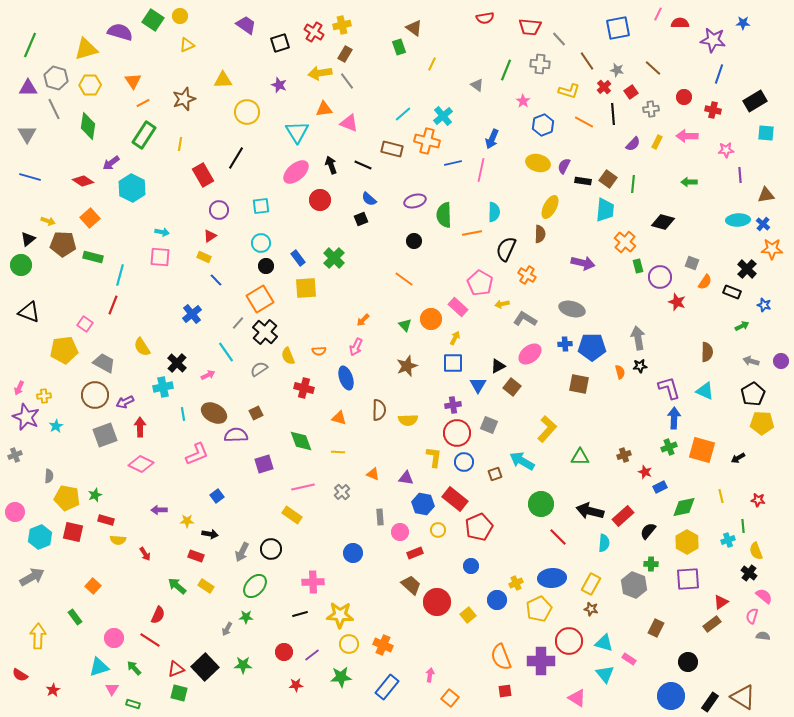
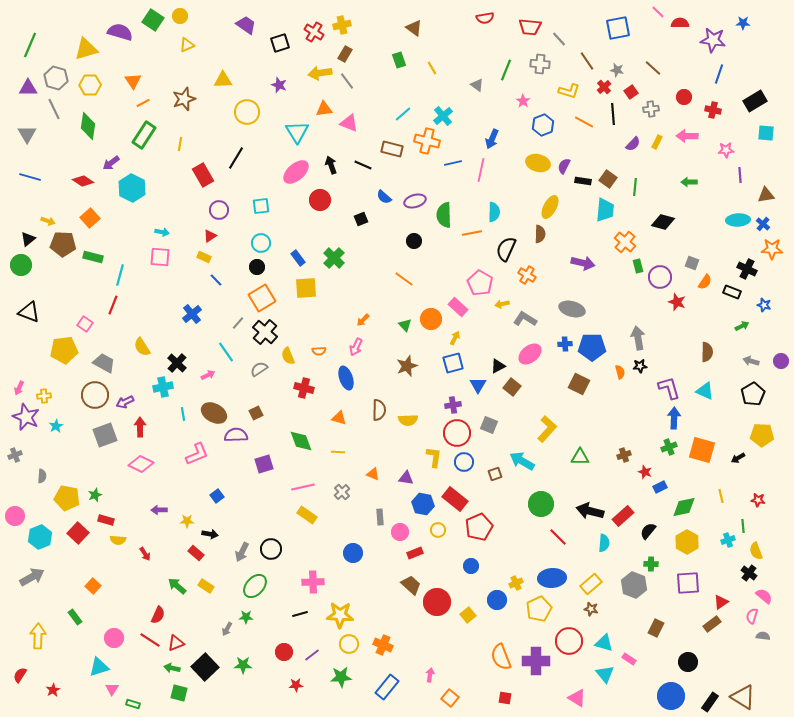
pink line at (658, 14): moved 2 px up; rotated 72 degrees counterclockwise
green rectangle at (399, 47): moved 13 px down
yellow line at (432, 64): moved 4 px down; rotated 56 degrees counterclockwise
green line at (633, 184): moved 2 px right, 3 px down
blue semicircle at (369, 199): moved 15 px right, 2 px up
black circle at (266, 266): moved 9 px left, 1 px down
black cross at (747, 269): rotated 18 degrees counterclockwise
orange square at (260, 299): moved 2 px right, 1 px up
blue square at (453, 363): rotated 15 degrees counterclockwise
brown square at (579, 384): rotated 15 degrees clockwise
yellow pentagon at (762, 423): moved 12 px down
gray semicircle at (49, 476): moved 7 px left
pink circle at (15, 512): moved 4 px down
yellow rectangle at (292, 515): moved 15 px right
red square at (73, 532): moved 5 px right, 1 px down; rotated 30 degrees clockwise
red rectangle at (196, 556): moved 3 px up; rotated 21 degrees clockwise
purple square at (688, 579): moved 4 px down
yellow rectangle at (591, 584): rotated 20 degrees clockwise
purple cross at (541, 661): moved 5 px left
green arrow at (134, 668): moved 38 px right; rotated 35 degrees counterclockwise
red triangle at (176, 669): moved 26 px up
red semicircle at (20, 675): rotated 91 degrees clockwise
red square at (505, 691): moved 7 px down; rotated 16 degrees clockwise
